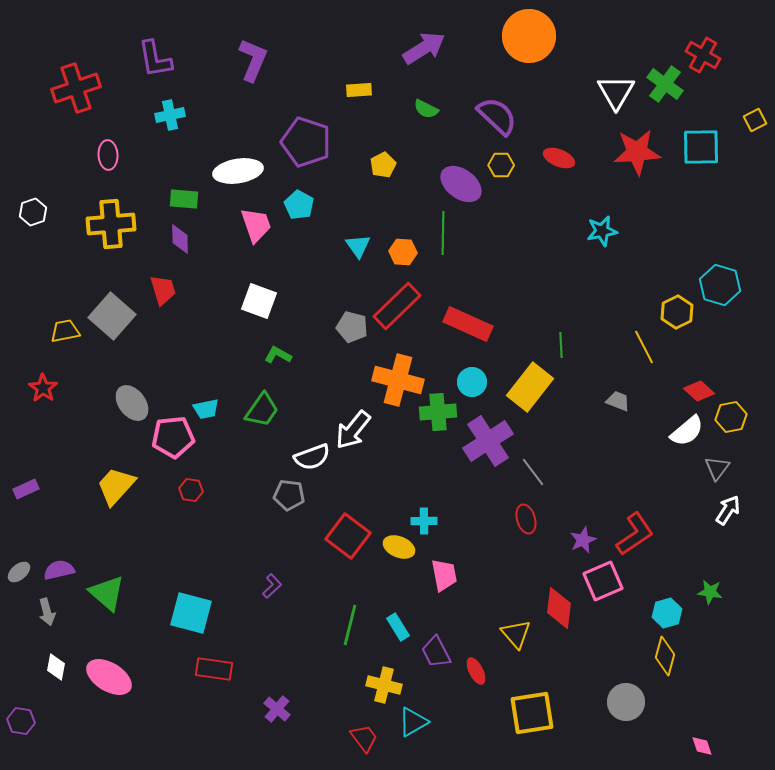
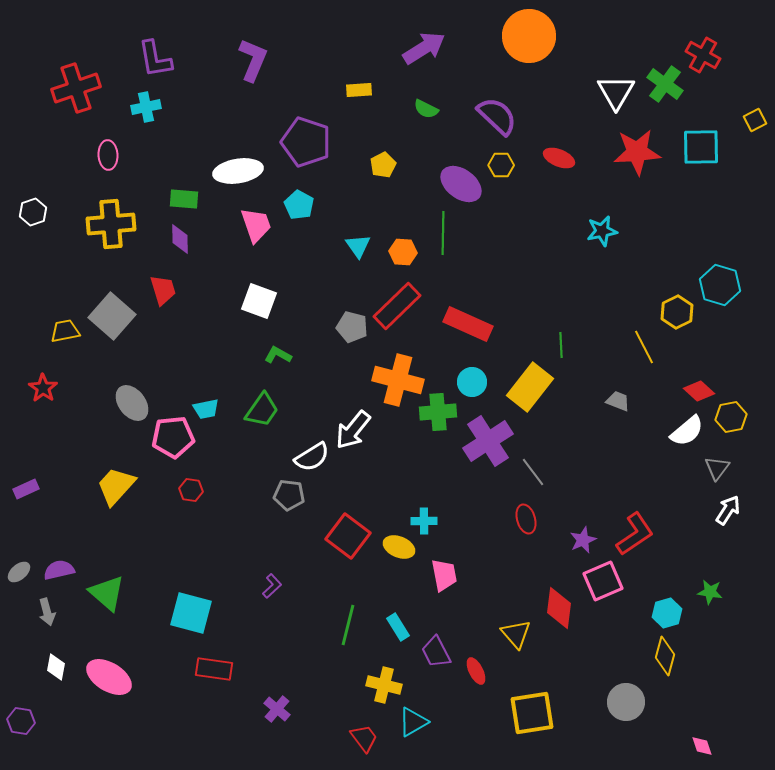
cyan cross at (170, 115): moved 24 px left, 8 px up
white semicircle at (312, 457): rotated 12 degrees counterclockwise
green line at (350, 625): moved 2 px left
